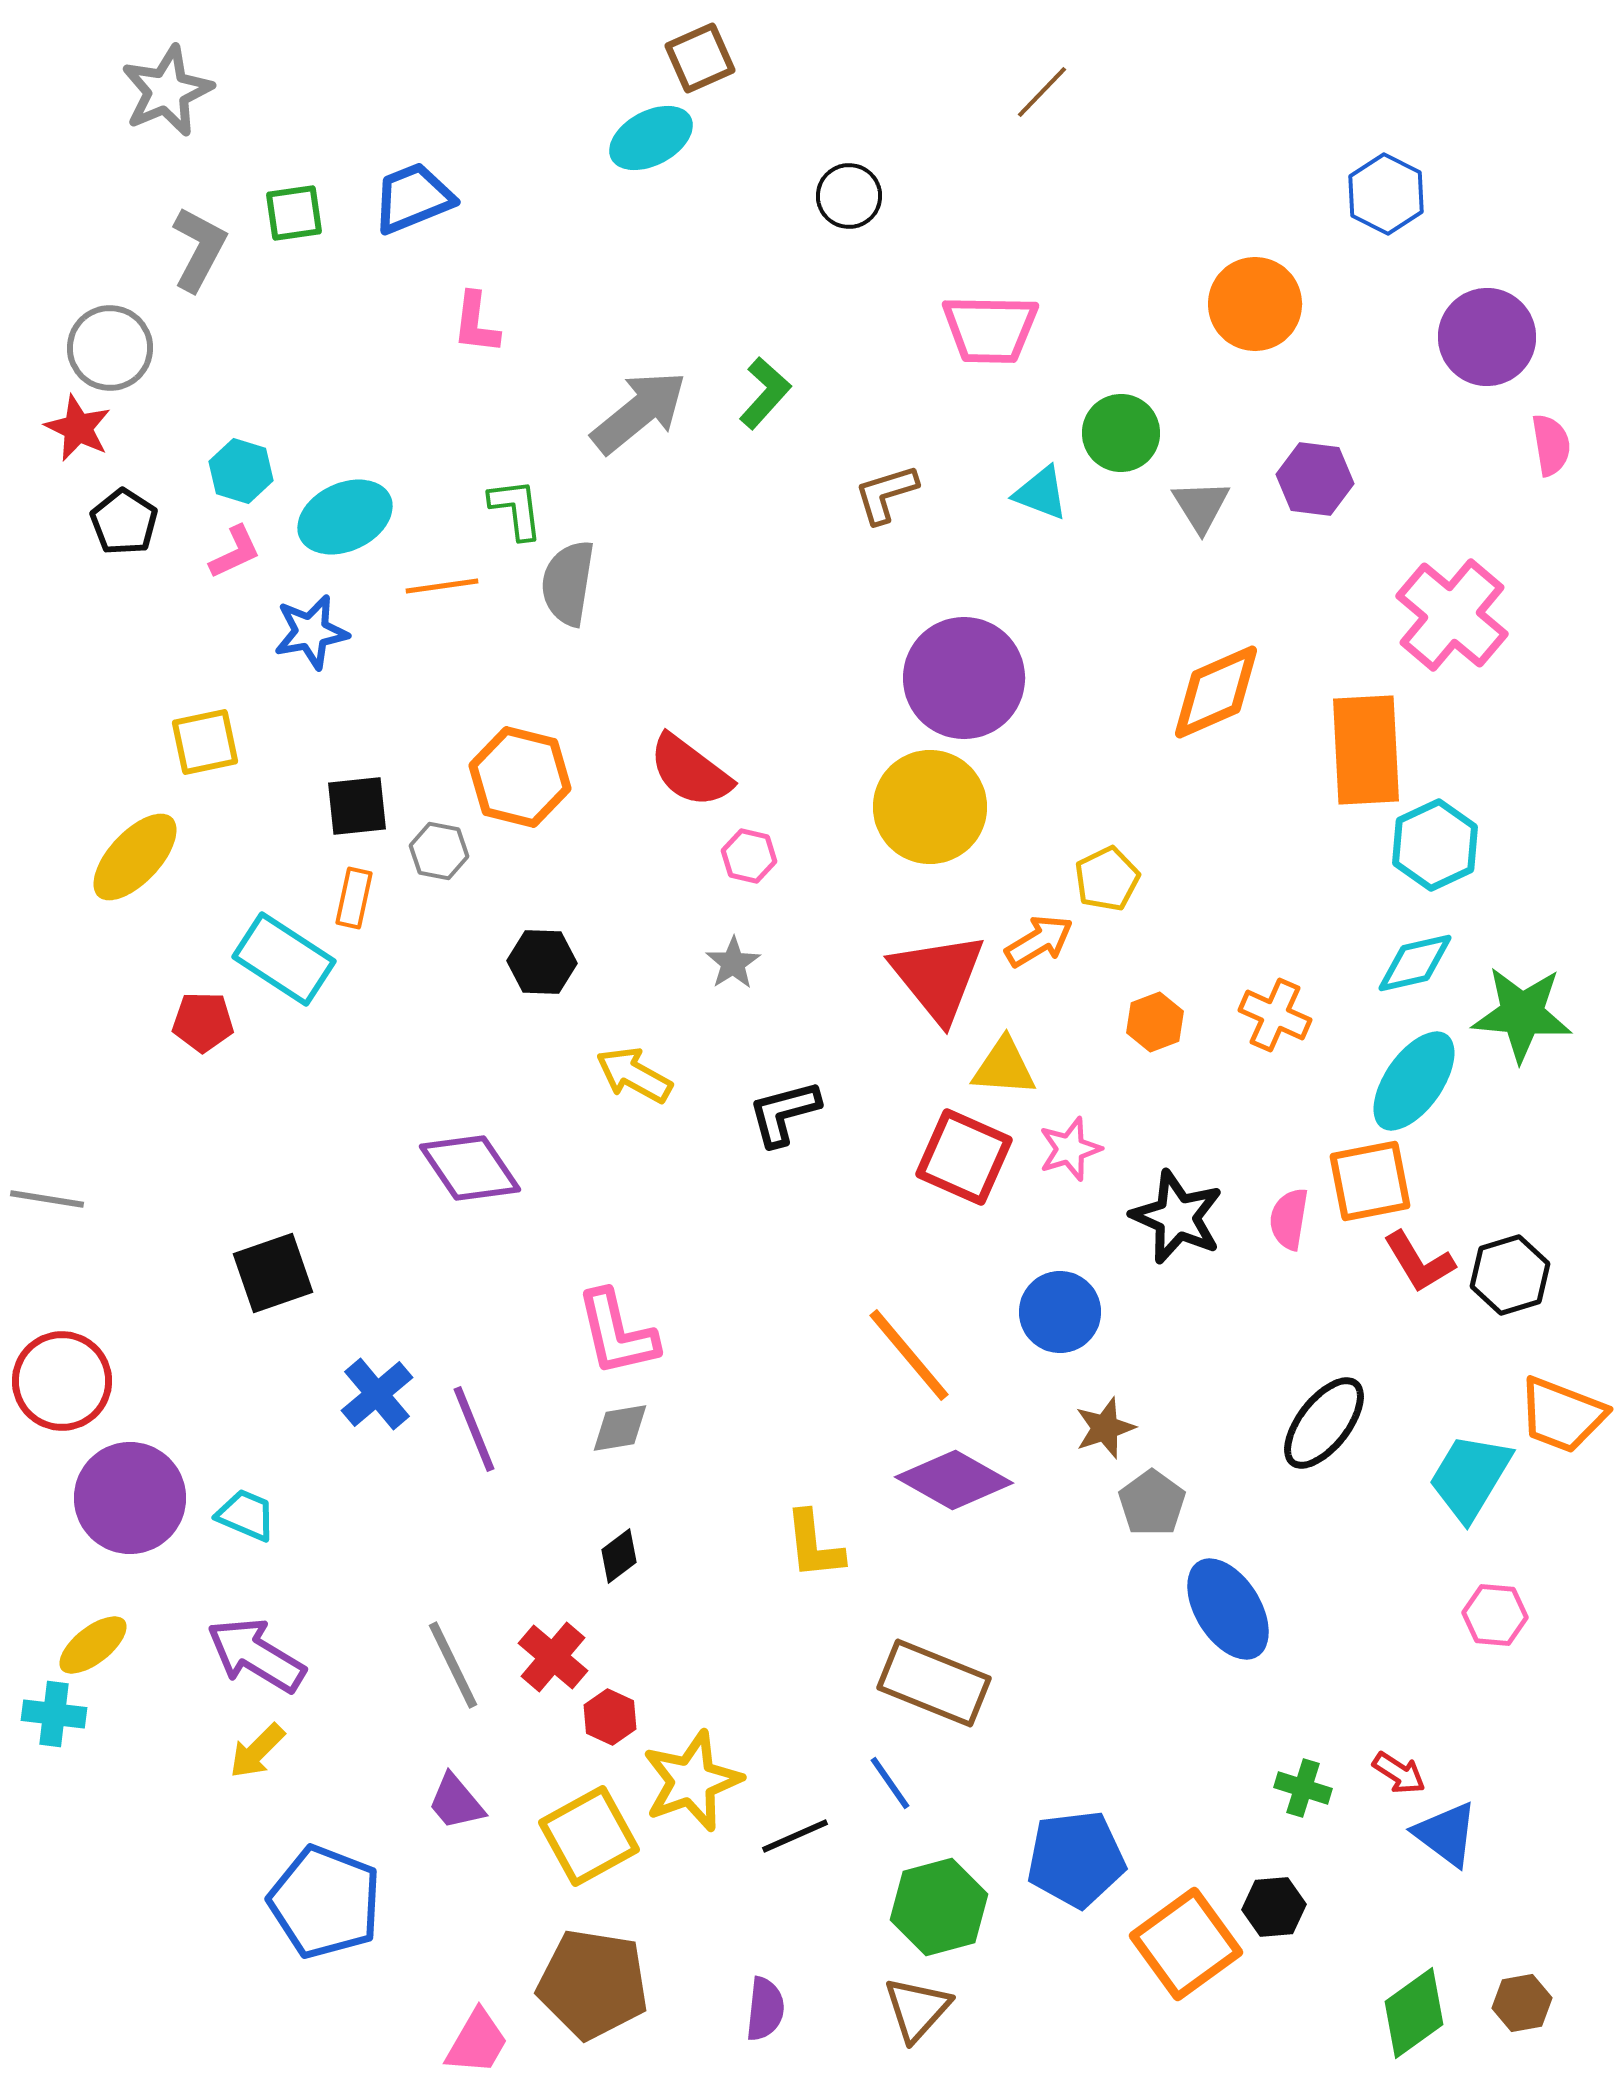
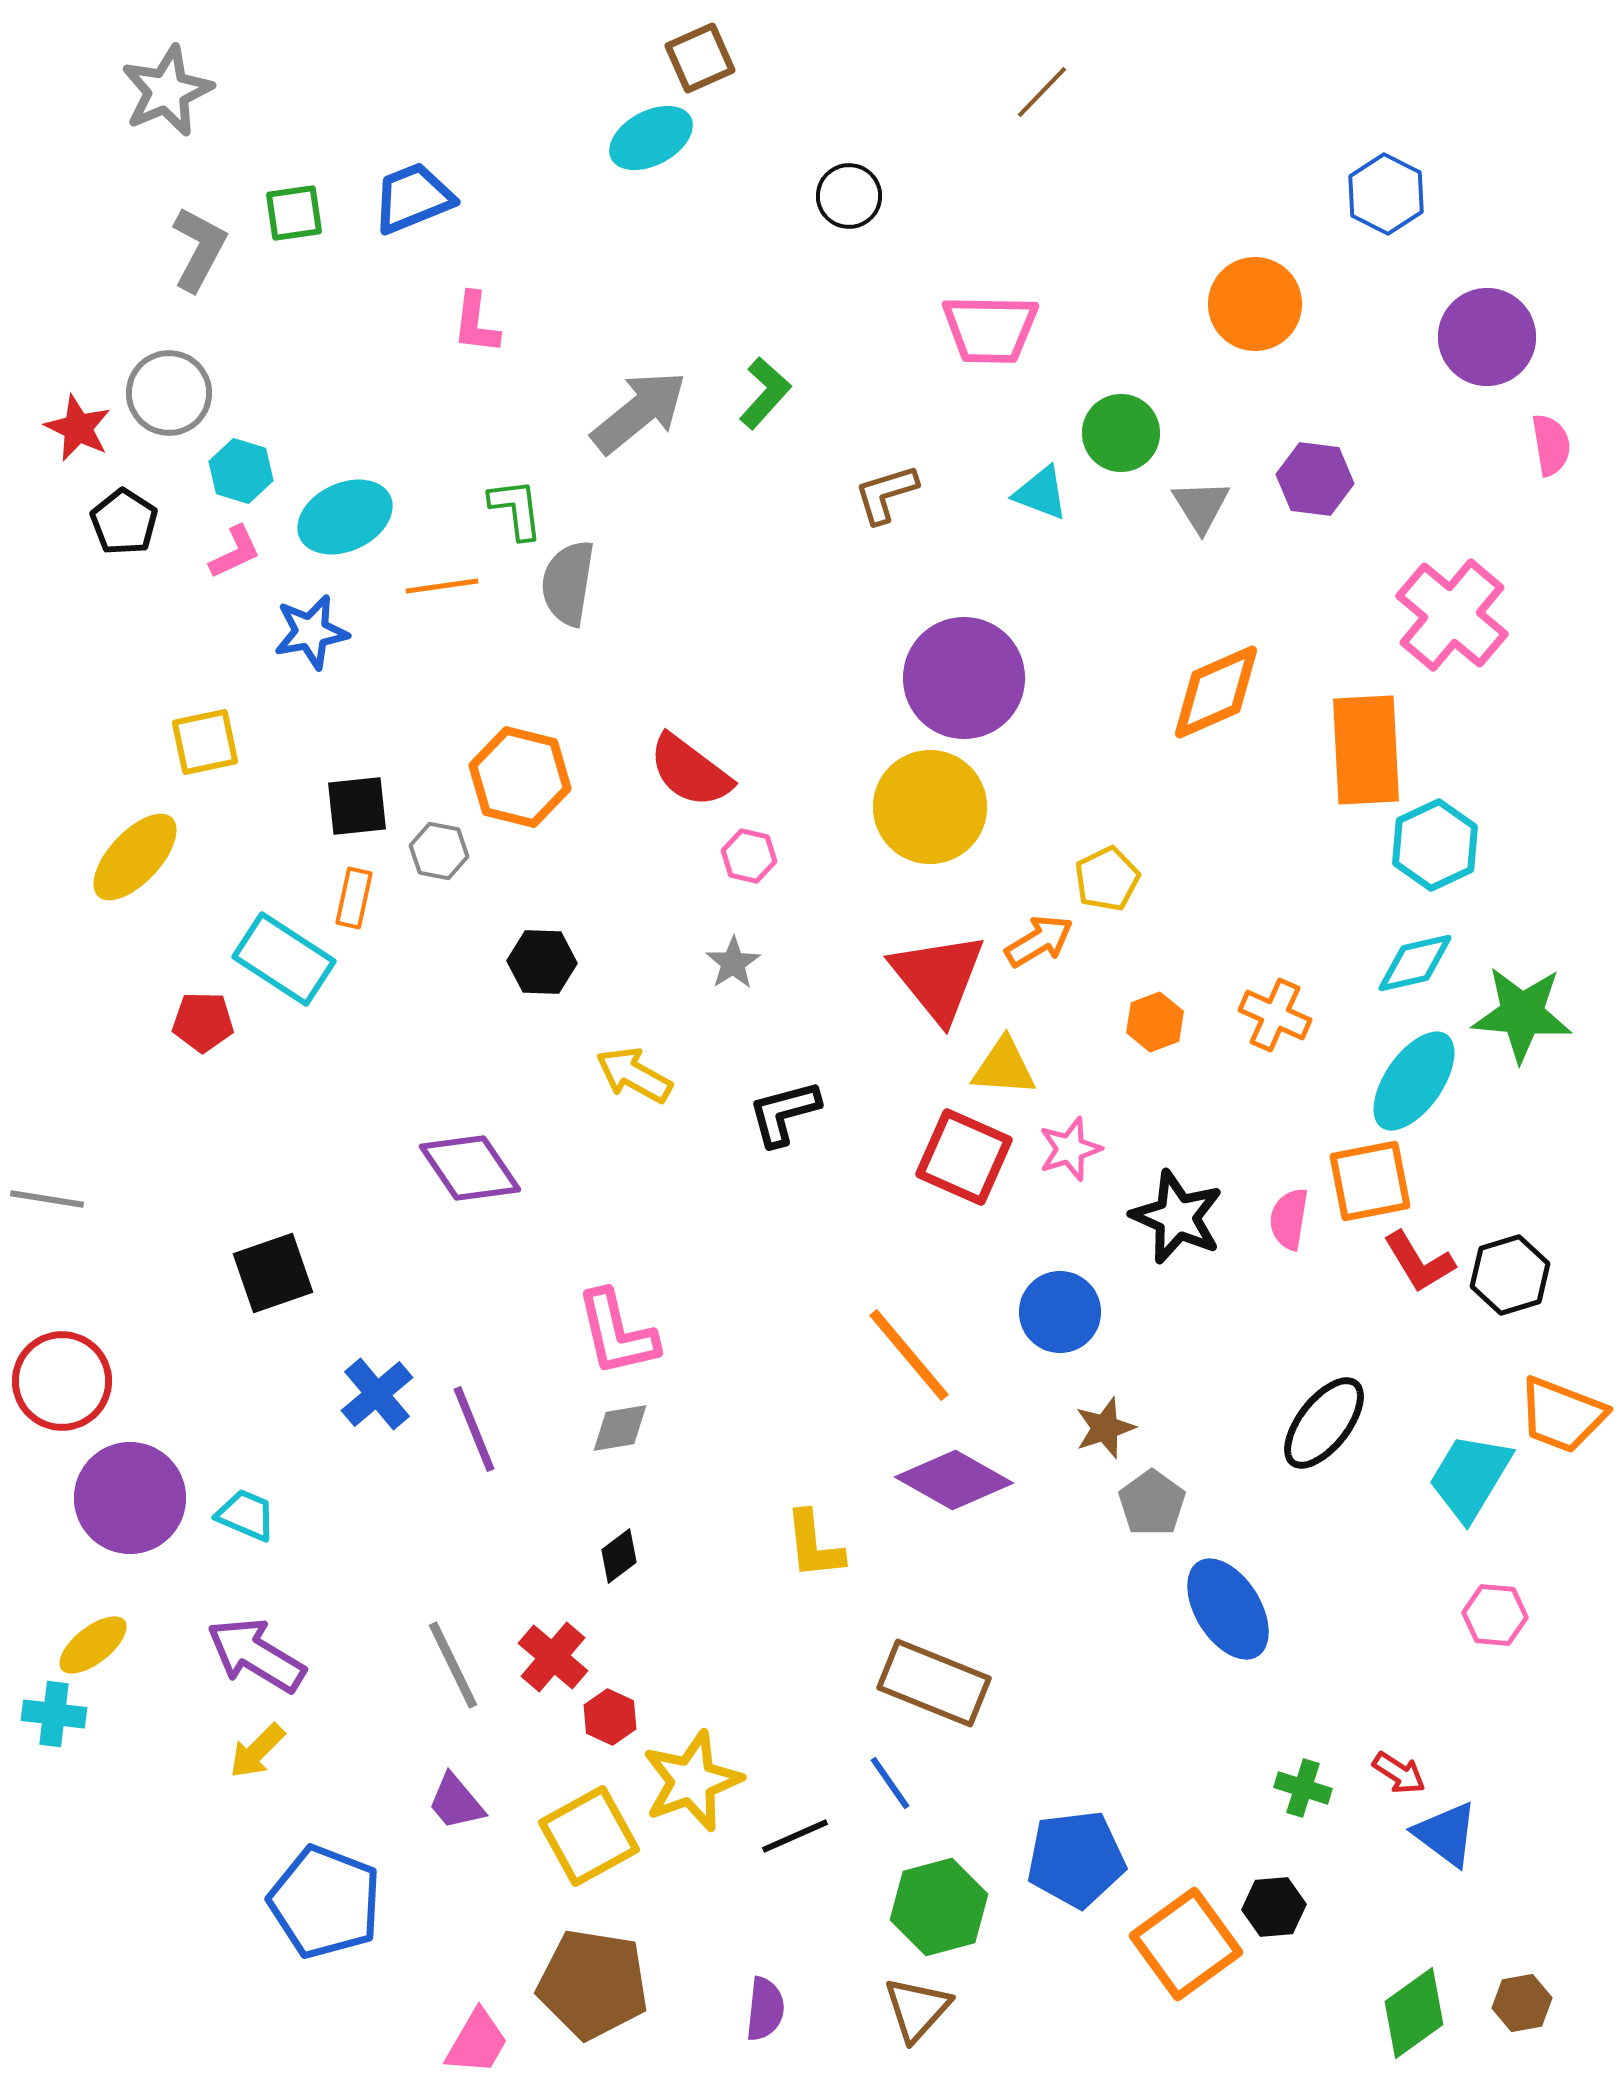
gray circle at (110, 348): moved 59 px right, 45 px down
